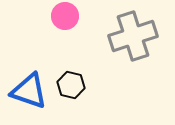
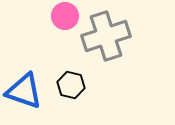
gray cross: moved 27 px left
blue triangle: moved 5 px left
